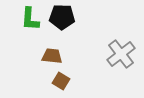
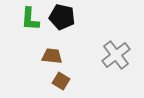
black pentagon: rotated 10 degrees clockwise
gray cross: moved 5 px left, 1 px down
